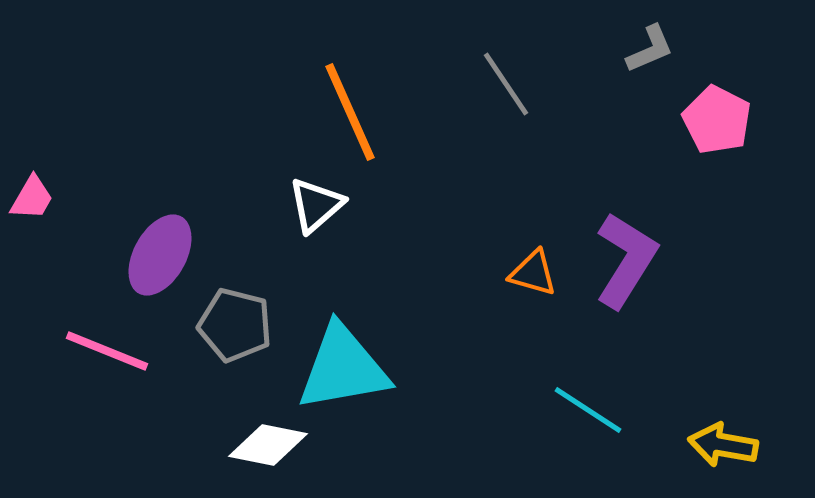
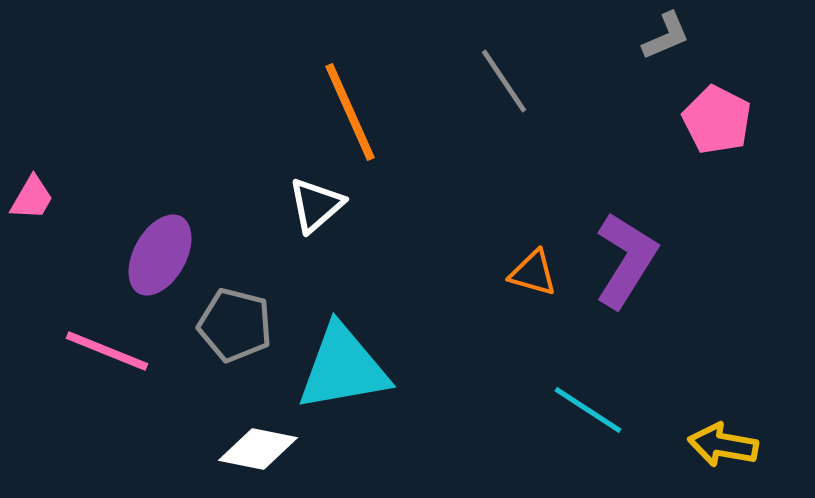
gray L-shape: moved 16 px right, 13 px up
gray line: moved 2 px left, 3 px up
white diamond: moved 10 px left, 4 px down
